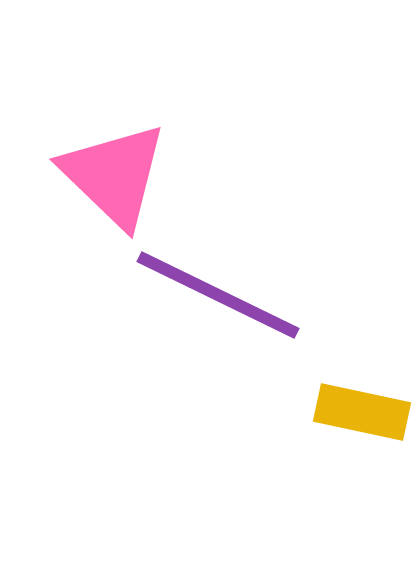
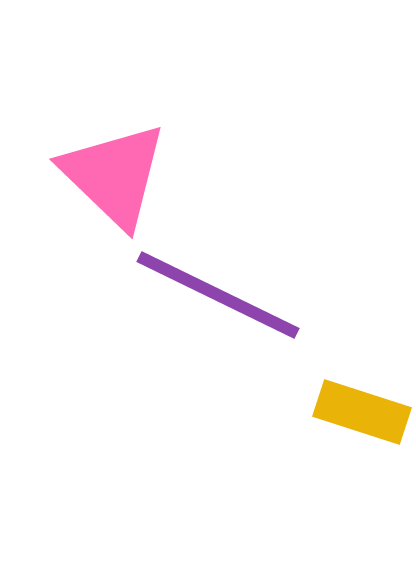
yellow rectangle: rotated 6 degrees clockwise
